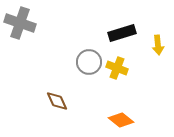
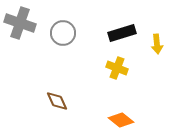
yellow arrow: moved 1 px left, 1 px up
gray circle: moved 26 px left, 29 px up
